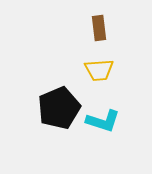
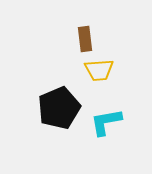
brown rectangle: moved 14 px left, 11 px down
cyan L-shape: moved 3 px right, 1 px down; rotated 152 degrees clockwise
